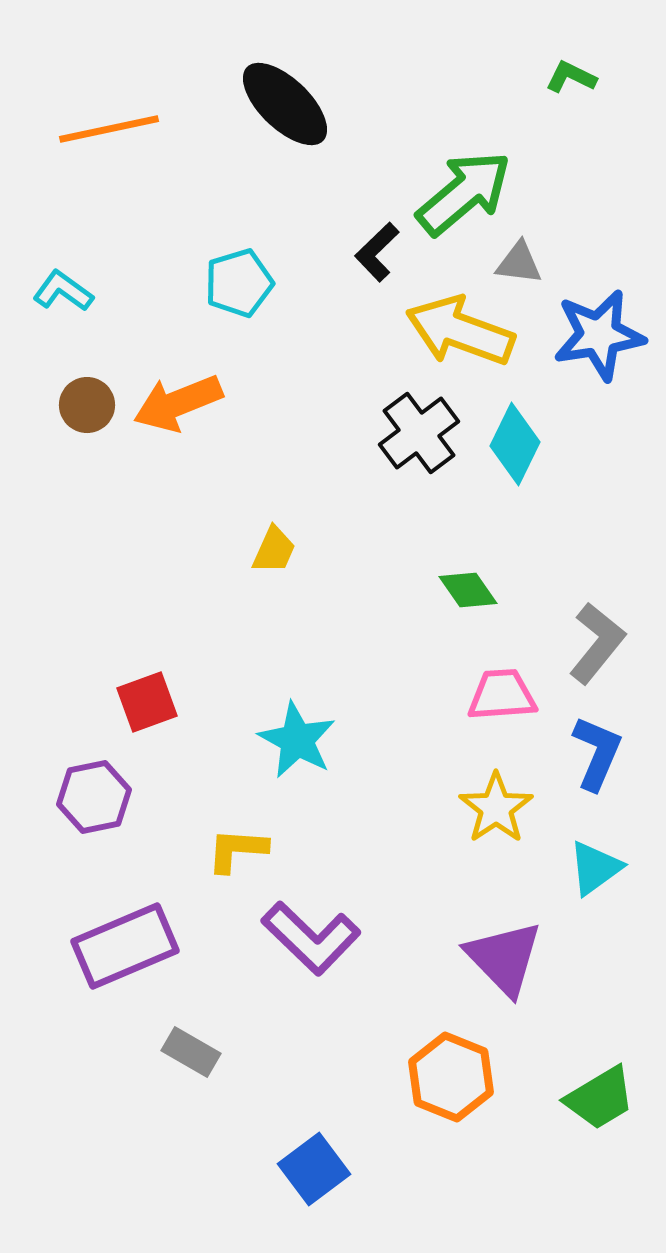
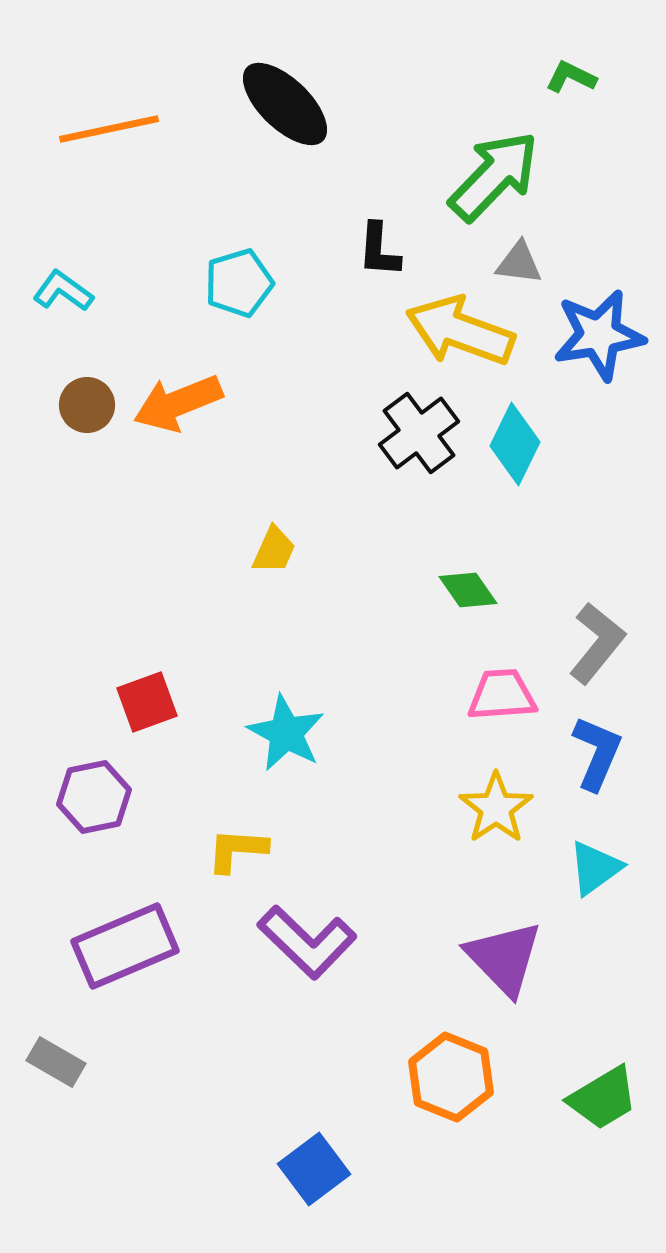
green arrow: moved 30 px right, 17 px up; rotated 6 degrees counterclockwise
black L-shape: moved 2 px right, 2 px up; rotated 42 degrees counterclockwise
cyan star: moved 11 px left, 7 px up
purple L-shape: moved 4 px left, 4 px down
gray rectangle: moved 135 px left, 10 px down
green trapezoid: moved 3 px right
